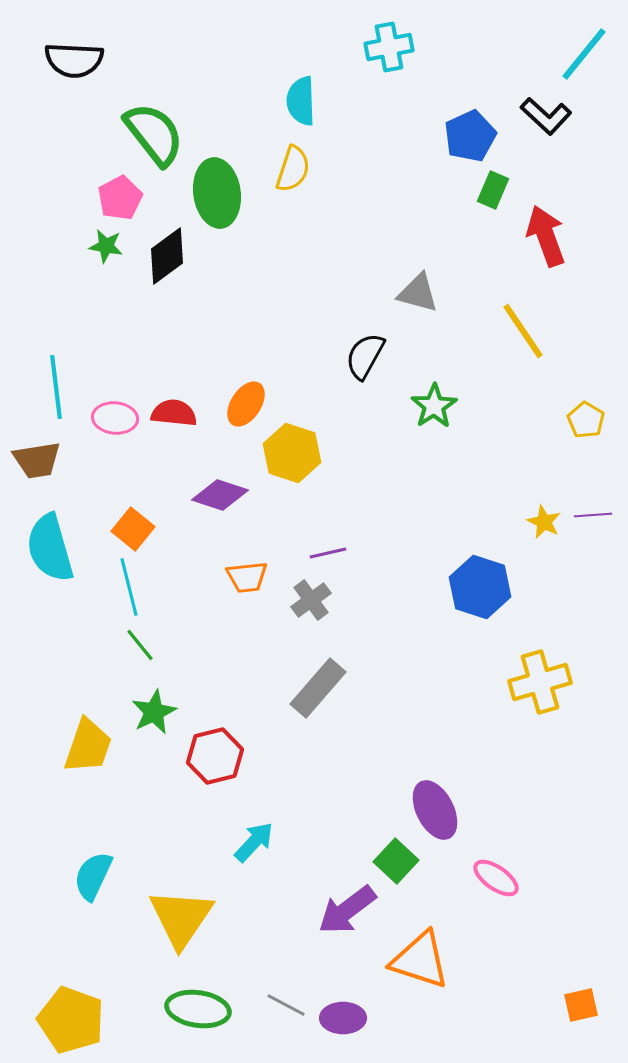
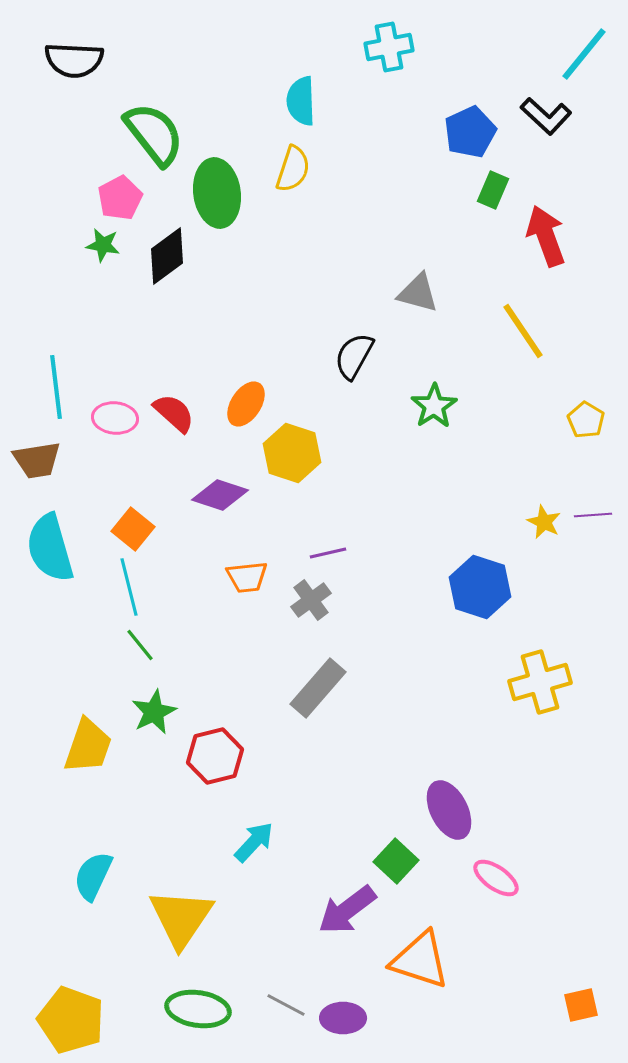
blue pentagon at (470, 136): moved 4 px up
green star at (106, 246): moved 3 px left, 1 px up
black semicircle at (365, 356): moved 11 px left
red semicircle at (174, 413): rotated 36 degrees clockwise
purple ellipse at (435, 810): moved 14 px right
